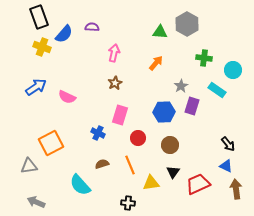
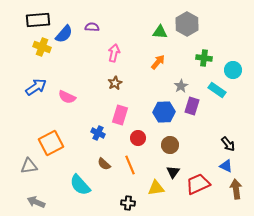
black rectangle: moved 1 px left, 3 px down; rotated 75 degrees counterclockwise
orange arrow: moved 2 px right, 1 px up
brown semicircle: moved 2 px right; rotated 120 degrees counterclockwise
yellow triangle: moved 5 px right, 5 px down
